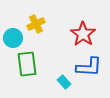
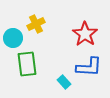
red star: moved 2 px right
